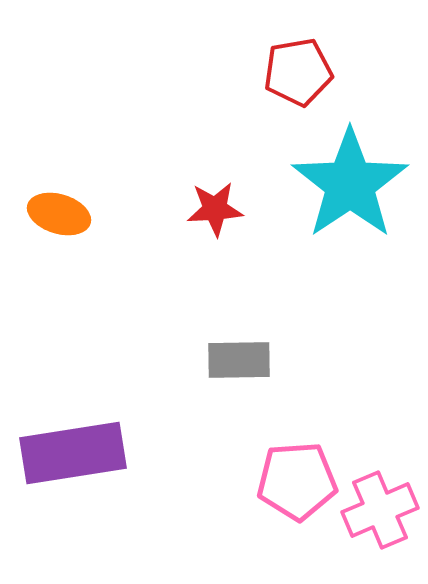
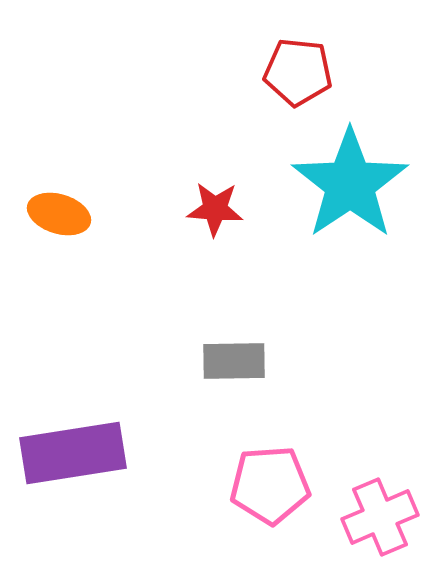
red pentagon: rotated 16 degrees clockwise
red star: rotated 8 degrees clockwise
gray rectangle: moved 5 px left, 1 px down
pink pentagon: moved 27 px left, 4 px down
pink cross: moved 7 px down
